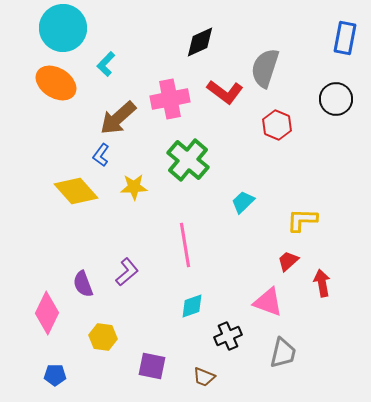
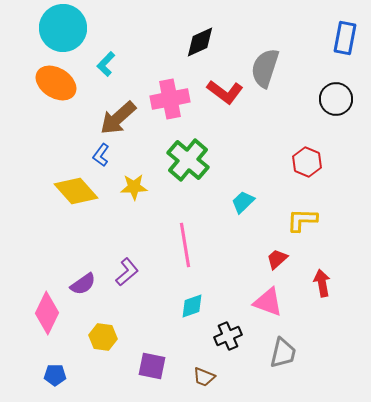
red hexagon: moved 30 px right, 37 px down
red trapezoid: moved 11 px left, 2 px up
purple semicircle: rotated 104 degrees counterclockwise
